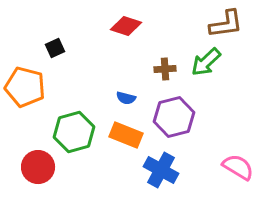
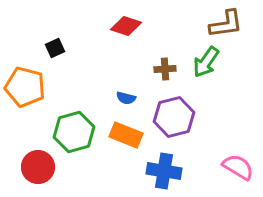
green arrow: rotated 12 degrees counterclockwise
blue cross: moved 3 px right, 1 px down; rotated 20 degrees counterclockwise
